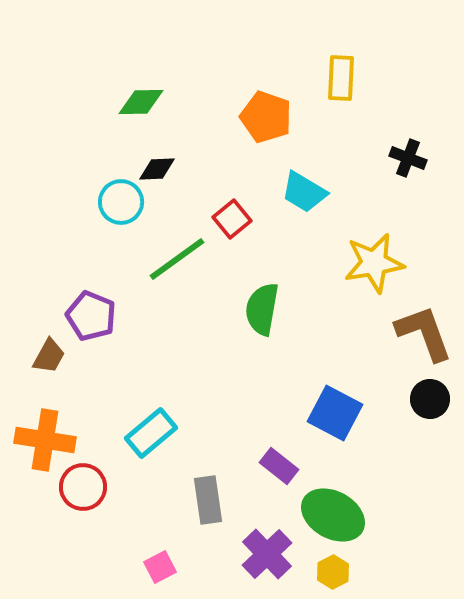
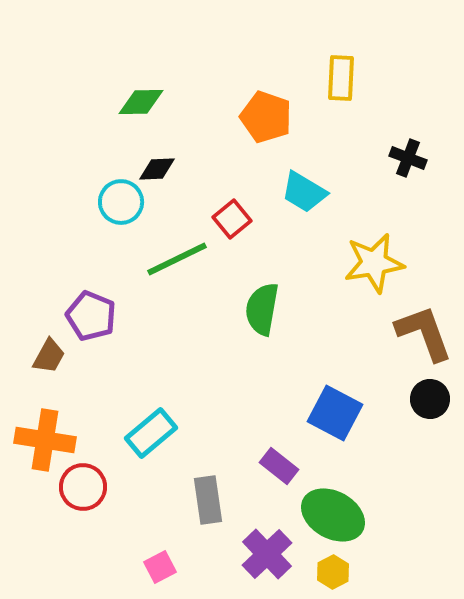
green line: rotated 10 degrees clockwise
